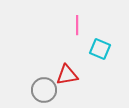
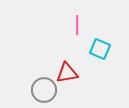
red triangle: moved 2 px up
